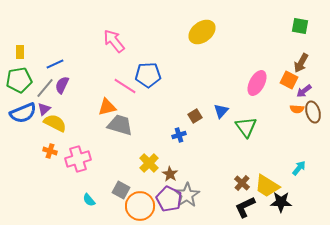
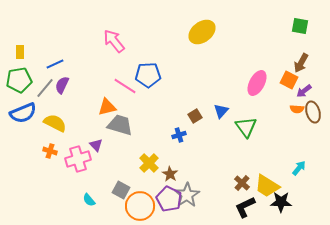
purple triangle: moved 52 px right, 36 px down; rotated 32 degrees counterclockwise
